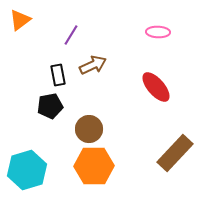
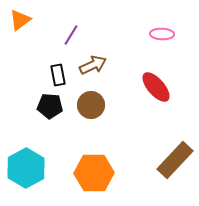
pink ellipse: moved 4 px right, 2 px down
black pentagon: rotated 15 degrees clockwise
brown circle: moved 2 px right, 24 px up
brown rectangle: moved 7 px down
orange hexagon: moved 7 px down
cyan hexagon: moved 1 px left, 2 px up; rotated 12 degrees counterclockwise
